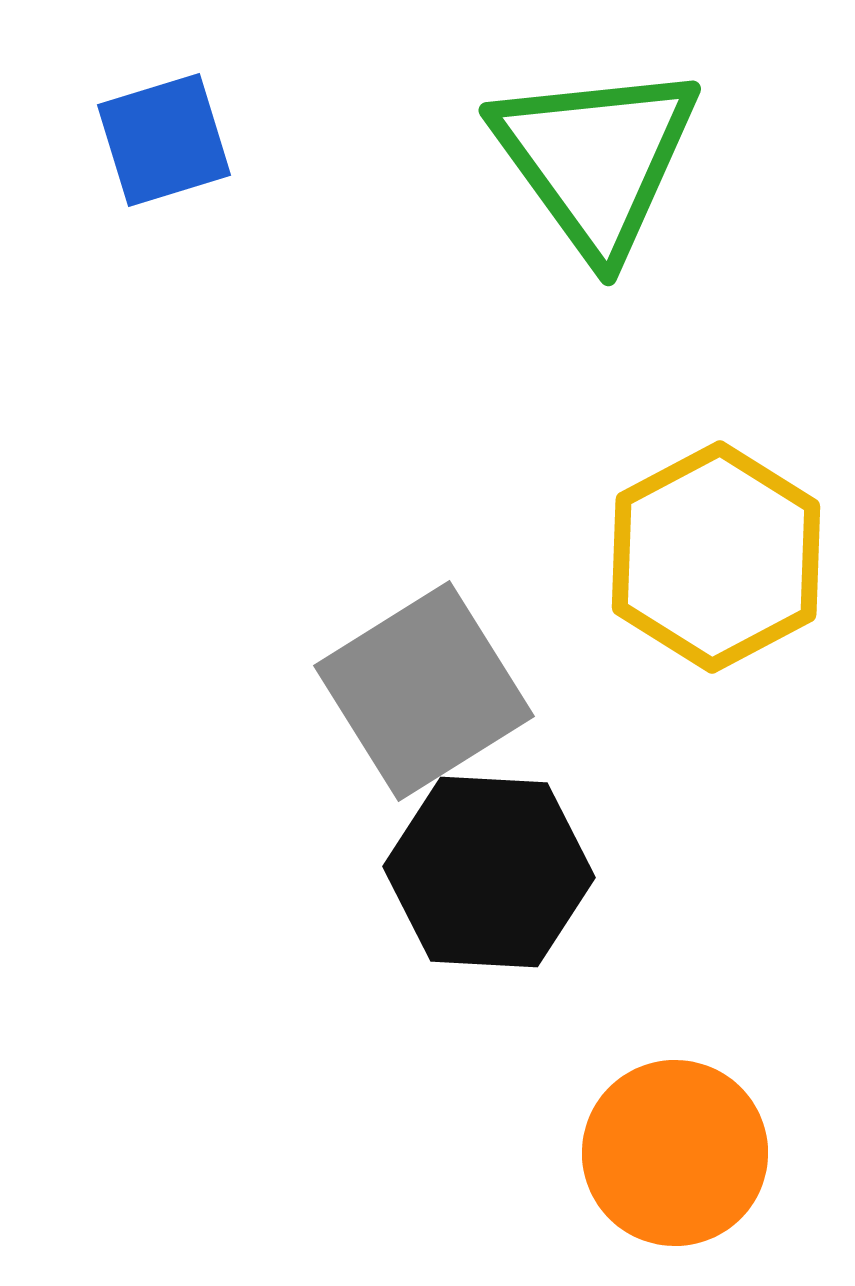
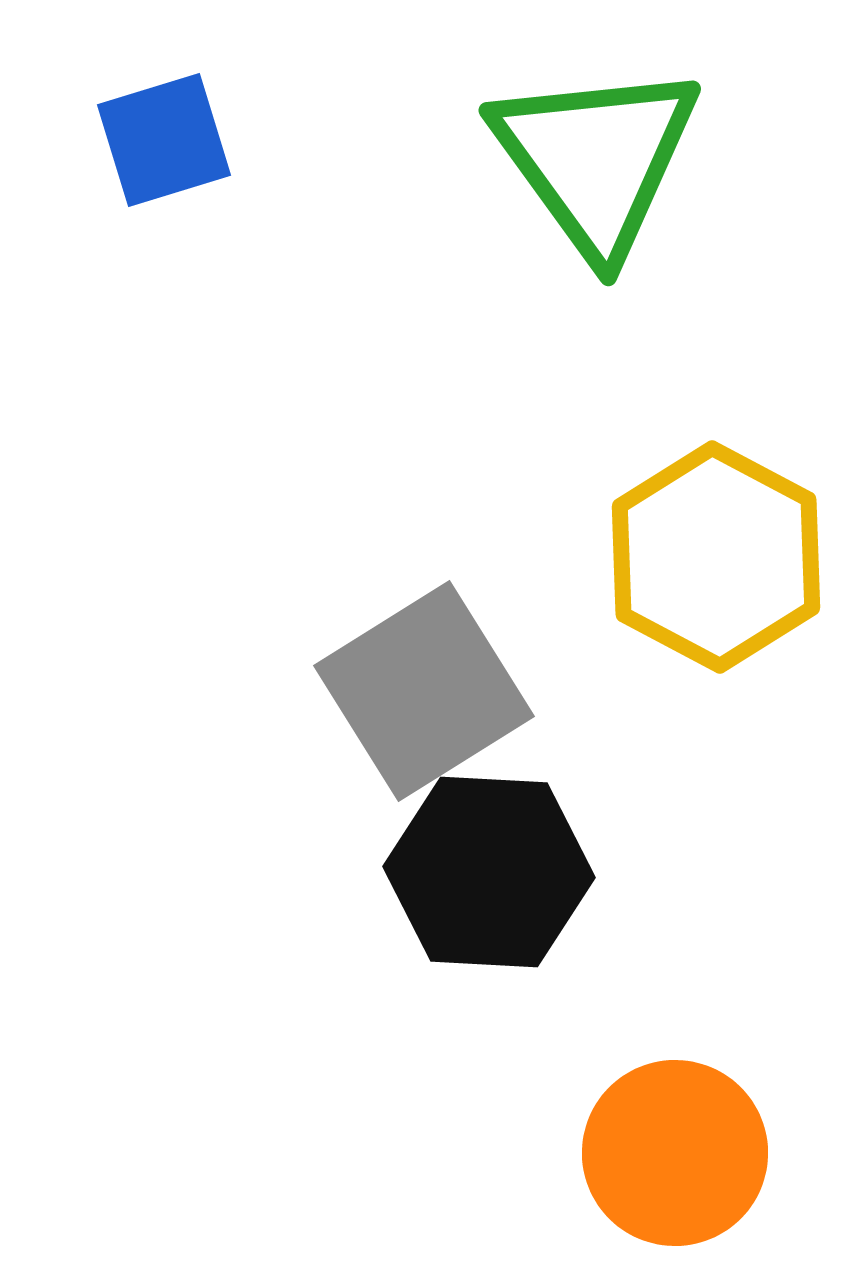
yellow hexagon: rotated 4 degrees counterclockwise
